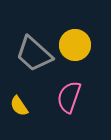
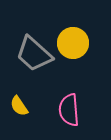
yellow circle: moved 2 px left, 2 px up
pink semicircle: moved 13 px down; rotated 24 degrees counterclockwise
